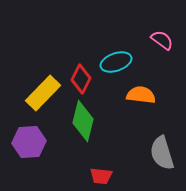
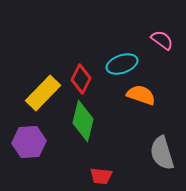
cyan ellipse: moved 6 px right, 2 px down
orange semicircle: rotated 12 degrees clockwise
